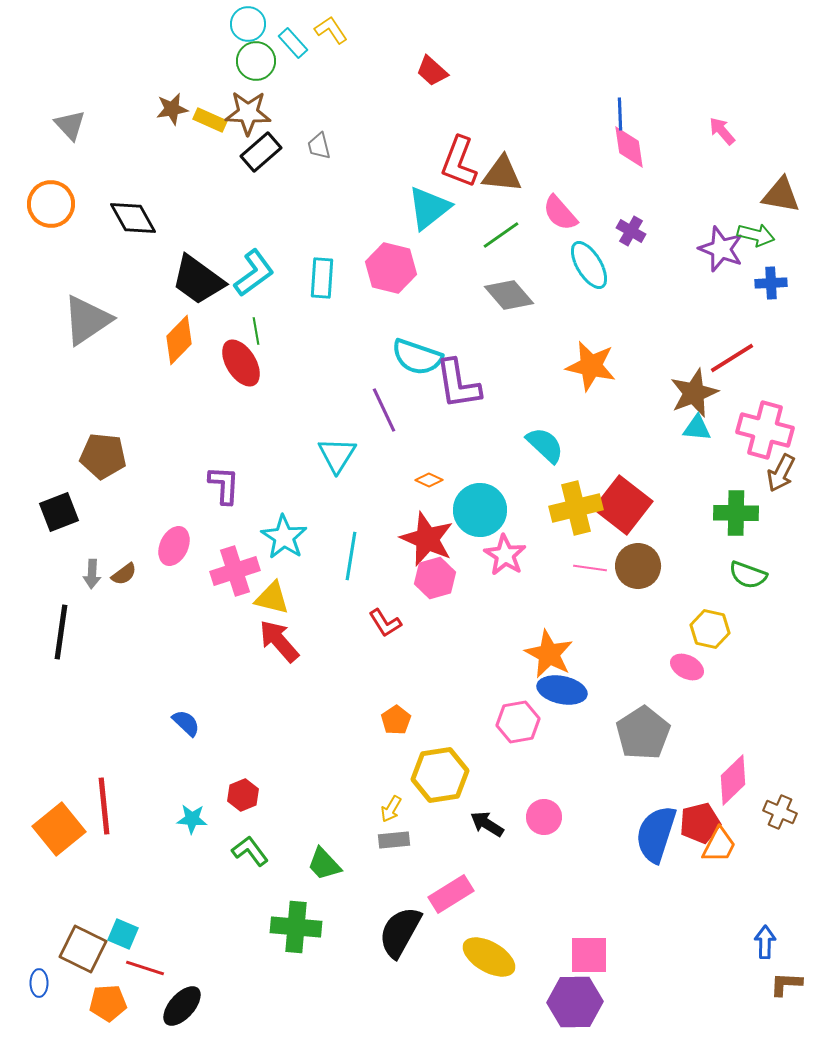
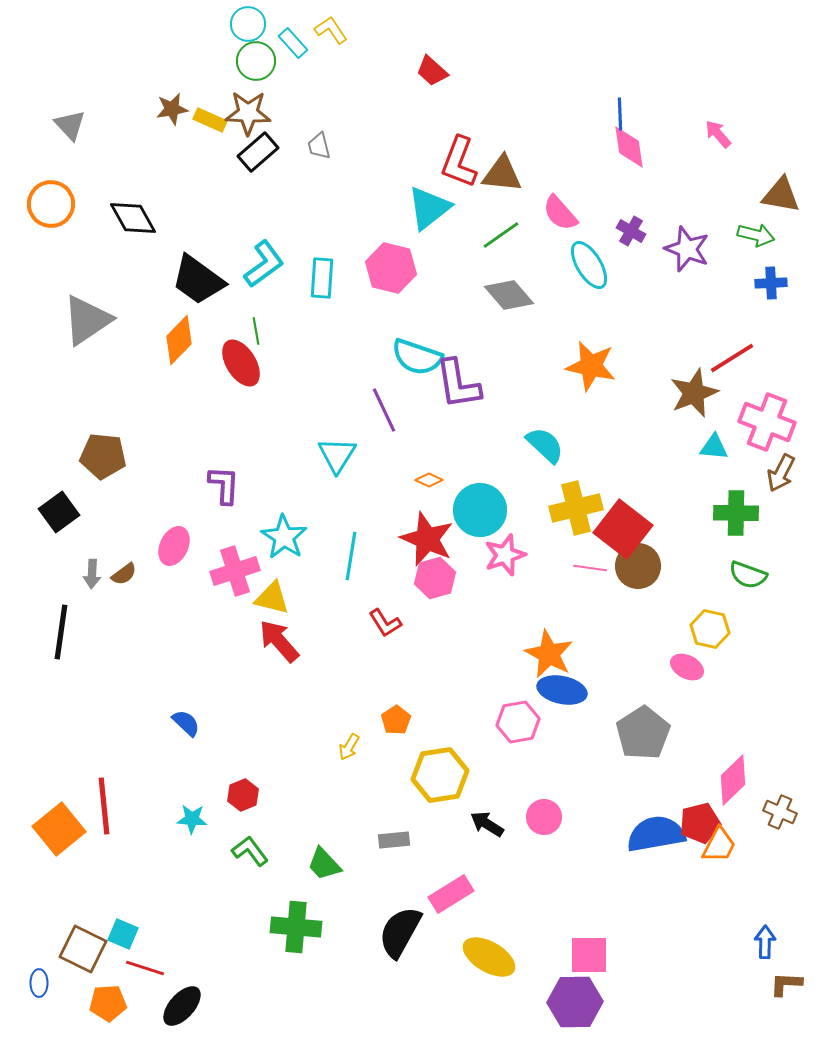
pink arrow at (722, 131): moved 4 px left, 3 px down
black rectangle at (261, 152): moved 3 px left
purple star at (721, 249): moved 34 px left
cyan L-shape at (254, 273): moved 10 px right, 9 px up
cyan triangle at (697, 428): moved 17 px right, 19 px down
pink cross at (765, 430): moved 2 px right, 8 px up; rotated 6 degrees clockwise
red square at (623, 505): moved 24 px down
black square at (59, 512): rotated 15 degrees counterclockwise
pink star at (505, 555): rotated 21 degrees clockwise
yellow arrow at (391, 809): moved 42 px left, 62 px up
blue semicircle at (656, 834): rotated 62 degrees clockwise
